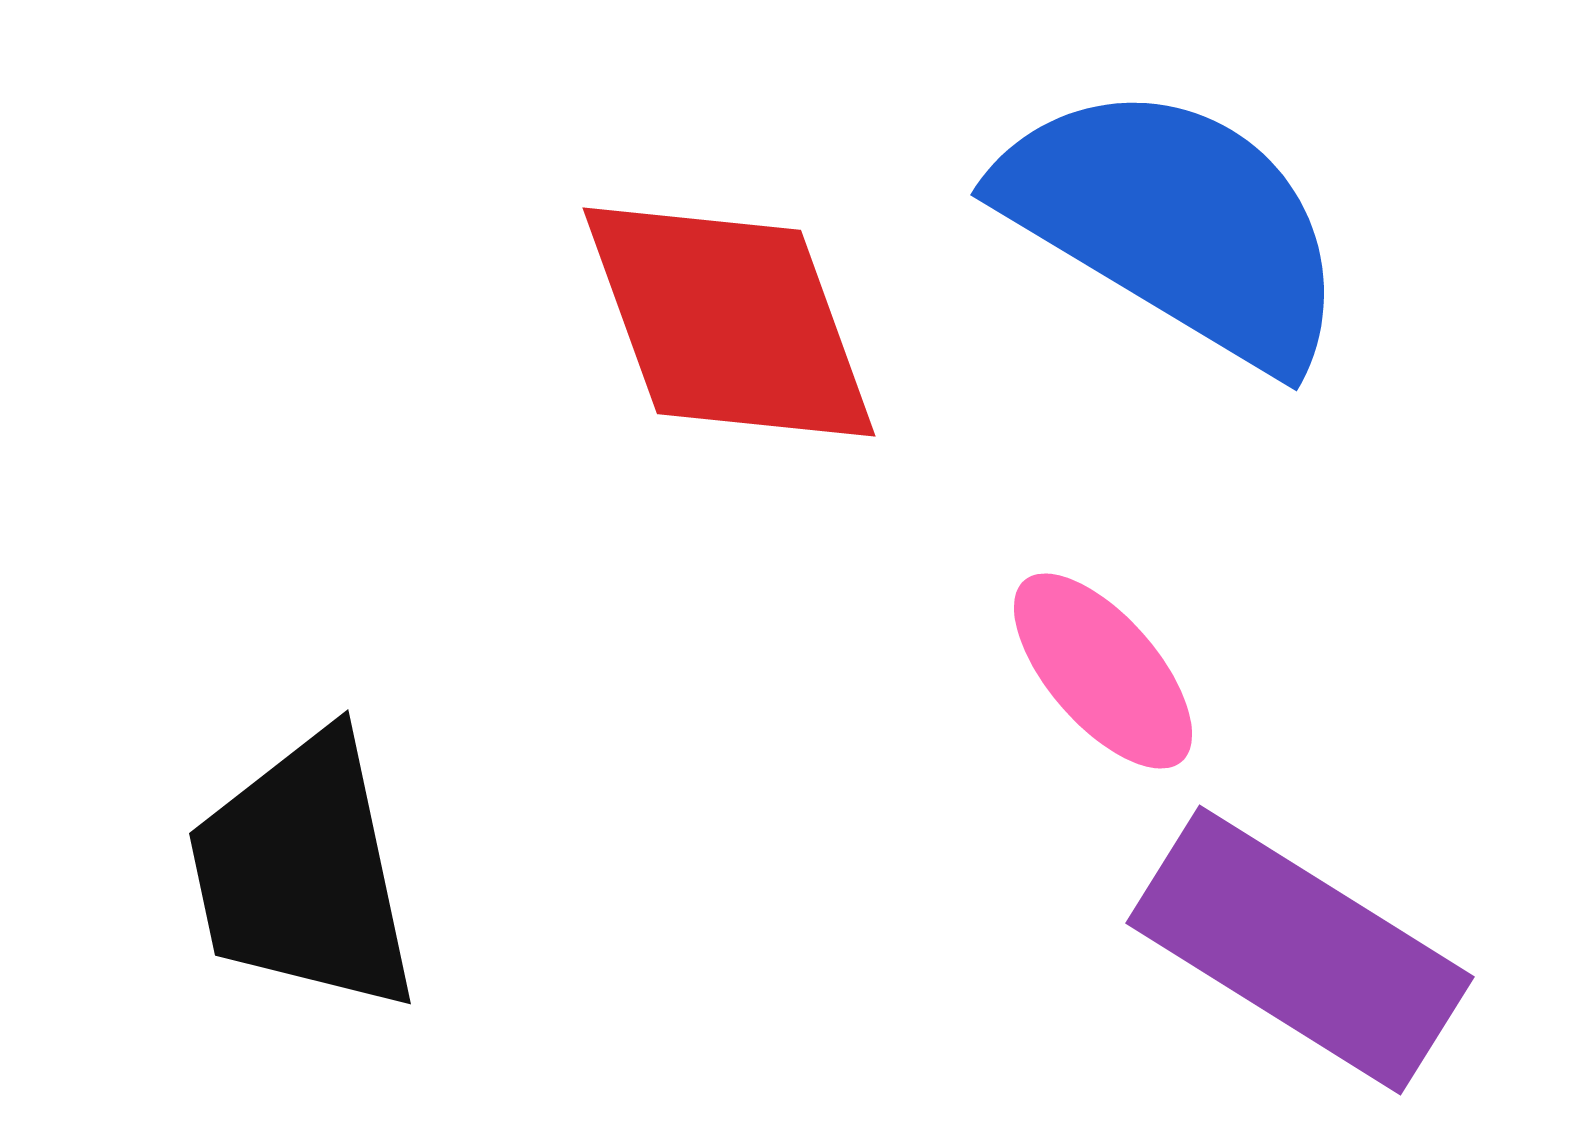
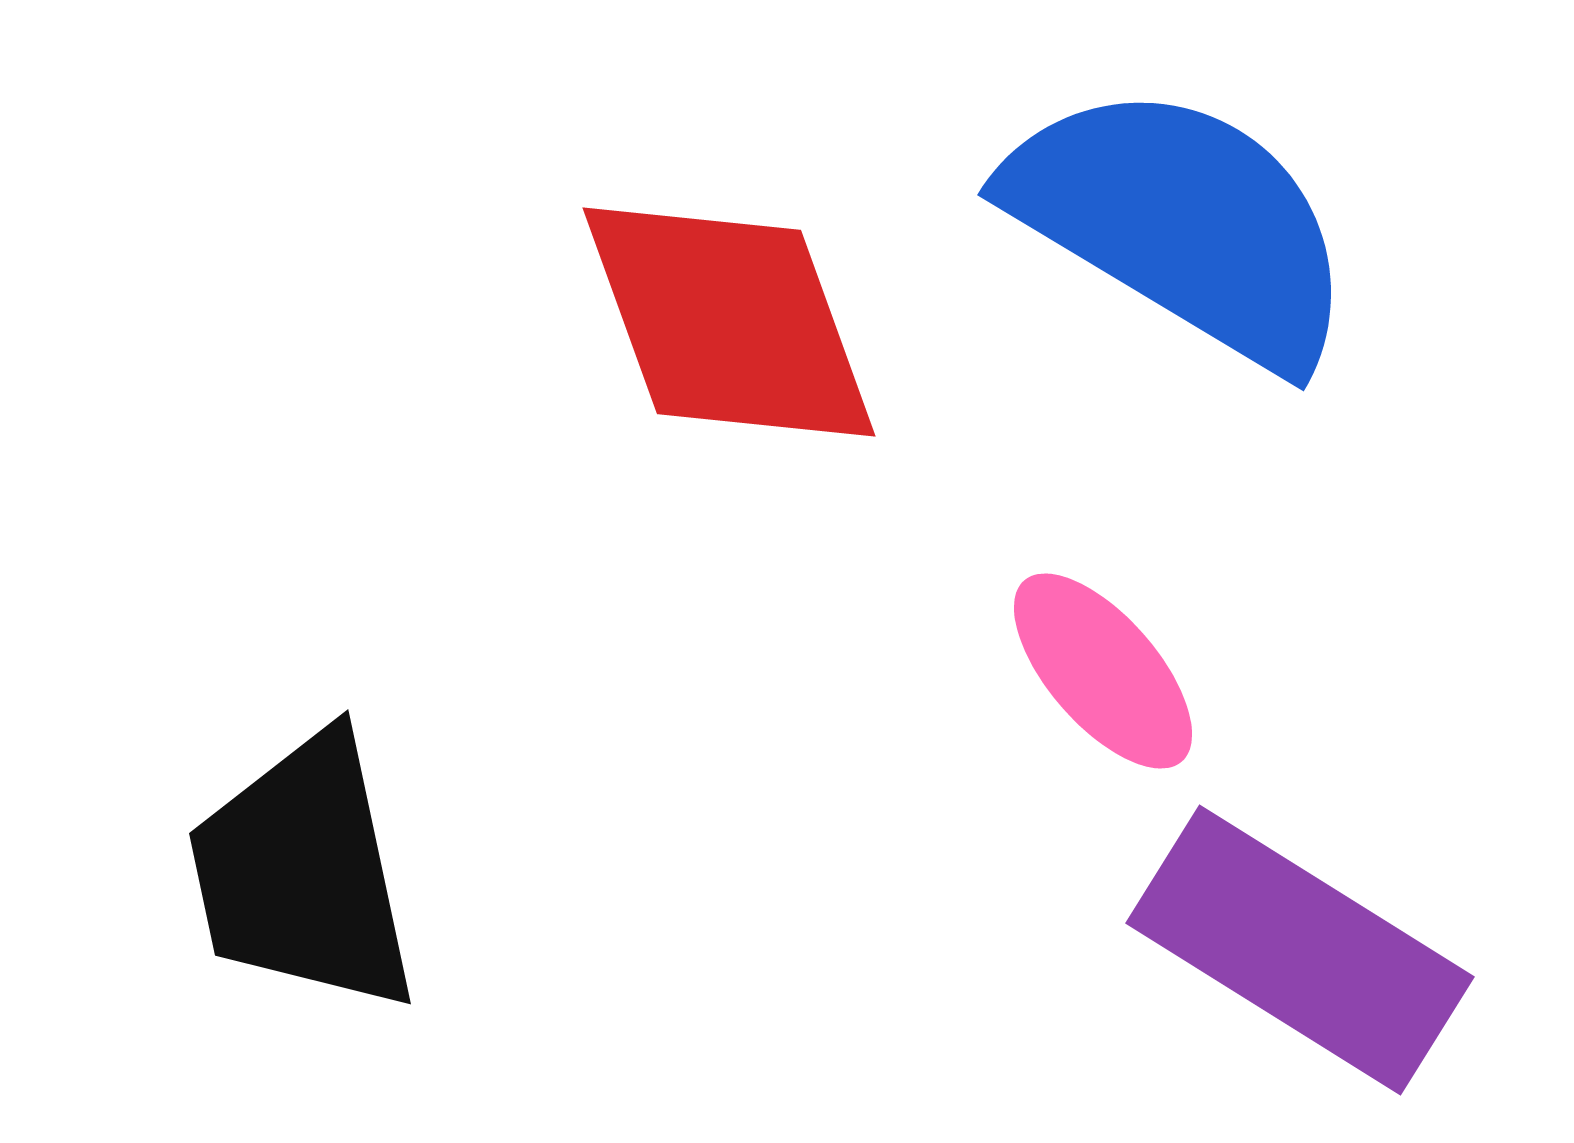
blue semicircle: moved 7 px right
